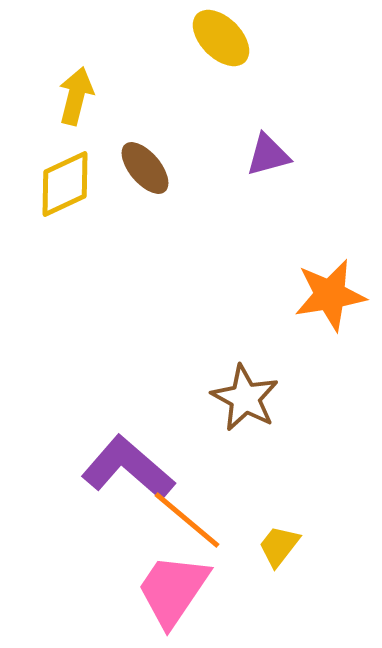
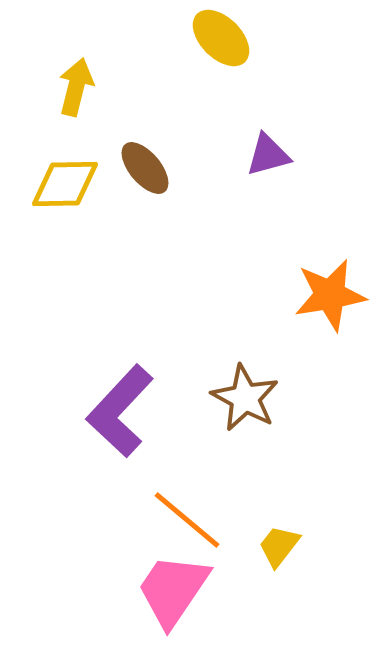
yellow arrow: moved 9 px up
yellow diamond: rotated 24 degrees clockwise
purple L-shape: moved 8 px left, 57 px up; rotated 88 degrees counterclockwise
